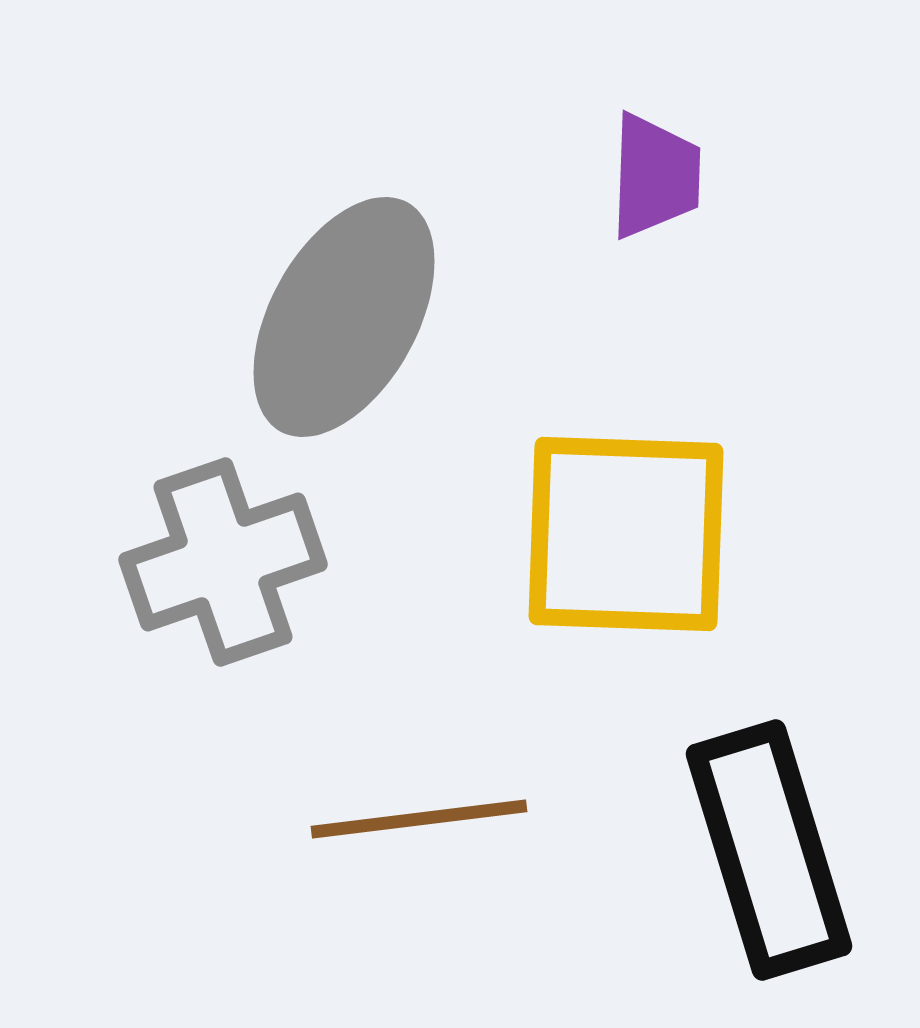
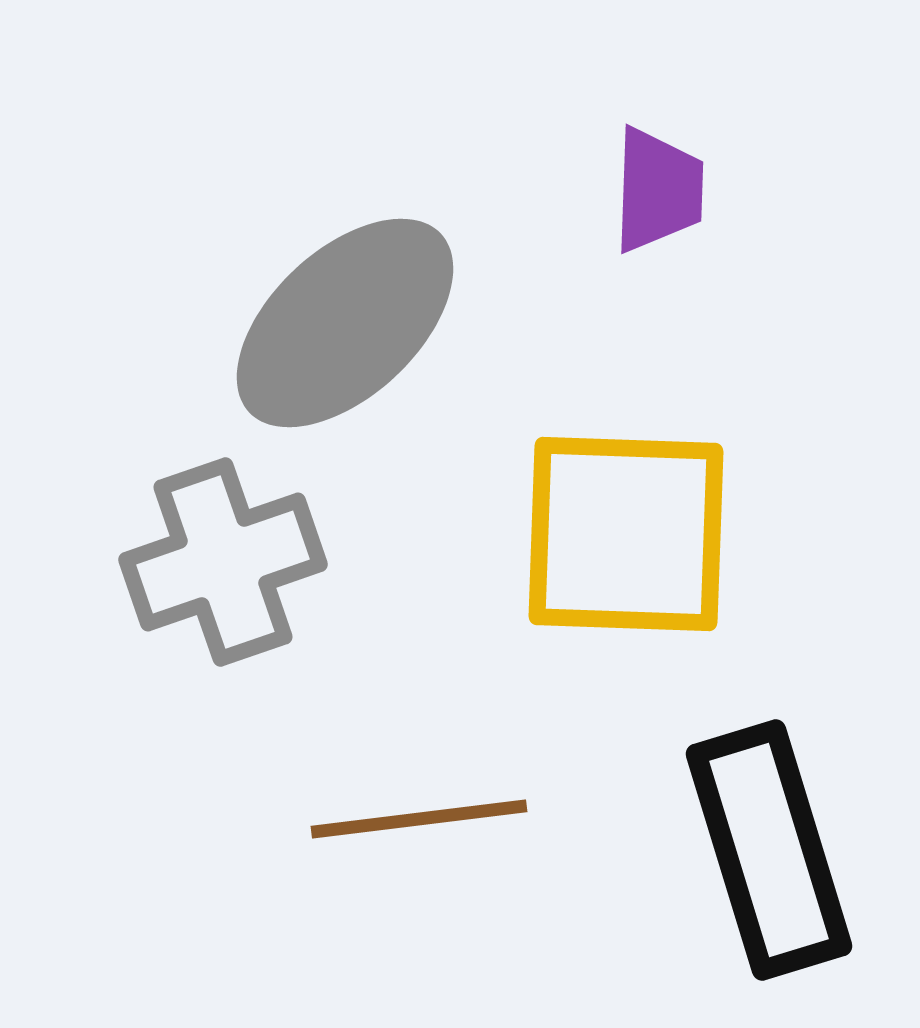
purple trapezoid: moved 3 px right, 14 px down
gray ellipse: moved 1 px right, 6 px down; rotated 18 degrees clockwise
